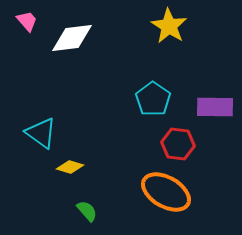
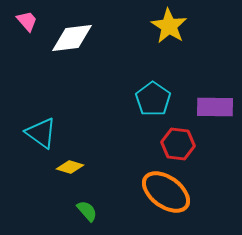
orange ellipse: rotated 6 degrees clockwise
